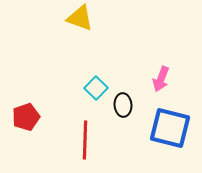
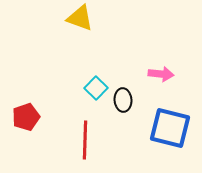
pink arrow: moved 5 px up; rotated 105 degrees counterclockwise
black ellipse: moved 5 px up
